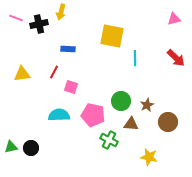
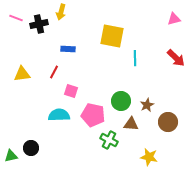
pink square: moved 4 px down
green triangle: moved 9 px down
